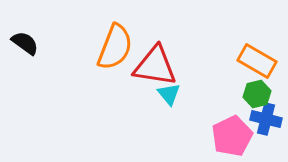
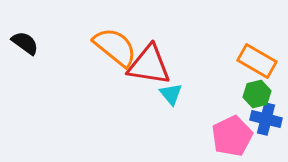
orange semicircle: rotated 72 degrees counterclockwise
red triangle: moved 6 px left, 1 px up
cyan triangle: moved 2 px right
